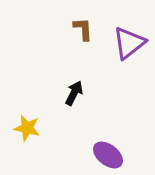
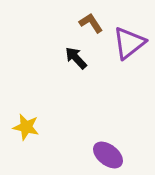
brown L-shape: moved 8 px right, 6 px up; rotated 30 degrees counterclockwise
black arrow: moved 2 px right, 35 px up; rotated 70 degrees counterclockwise
yellow star: moved 1 px left, 1 px up
